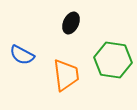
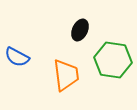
black ellipse: moved 9 px right, 7 px down
blue semicircle: moved 5 px left, 2 px down
